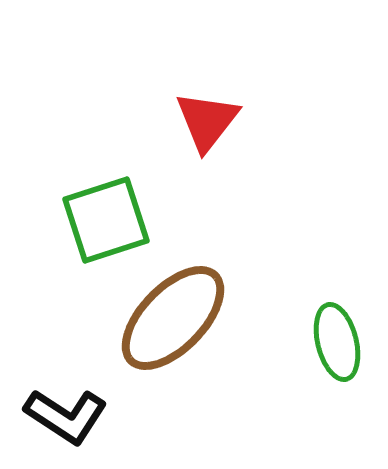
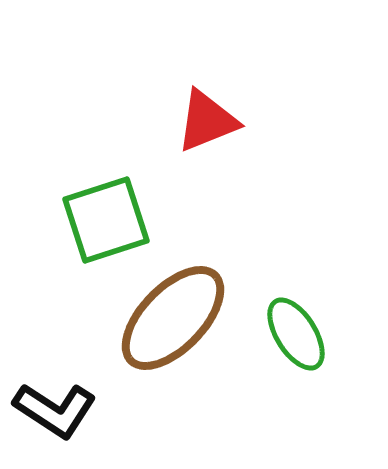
red triangle: rotated 30 degrees clockwise
green ellipse: moved 41 px left, 8 px up; rotated 18 degrees counterclockwise
black L-shape: moved 11 px left, 6 px up
